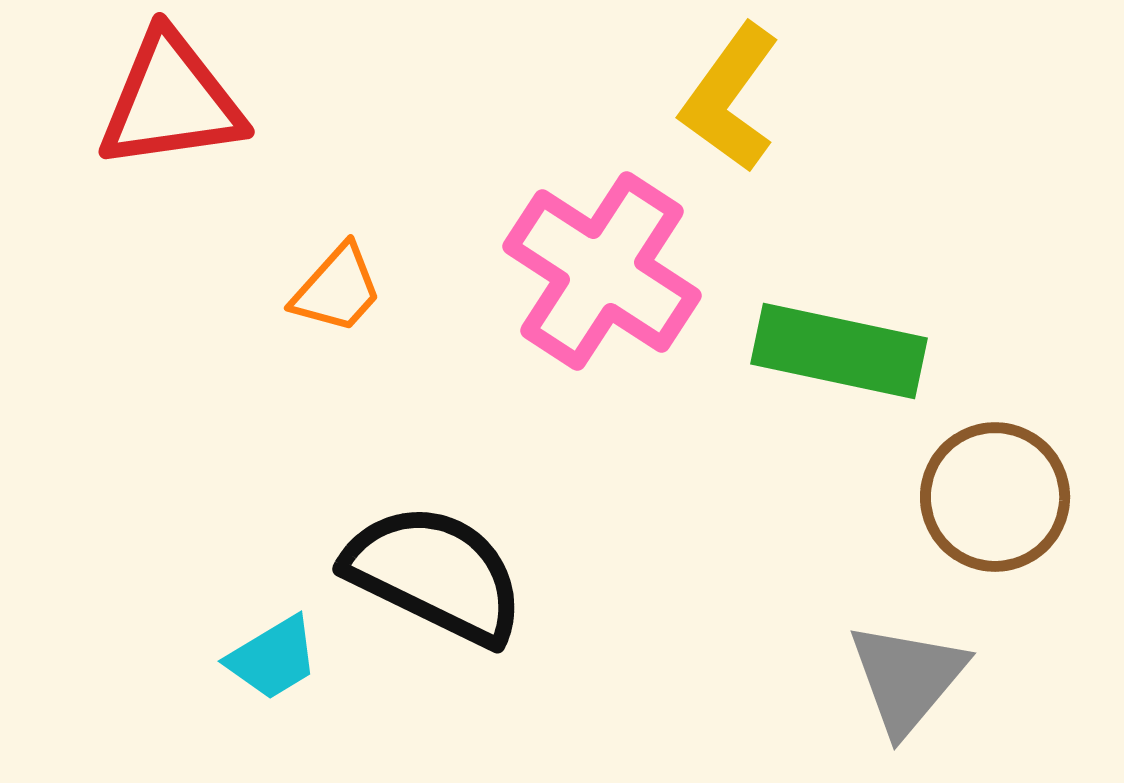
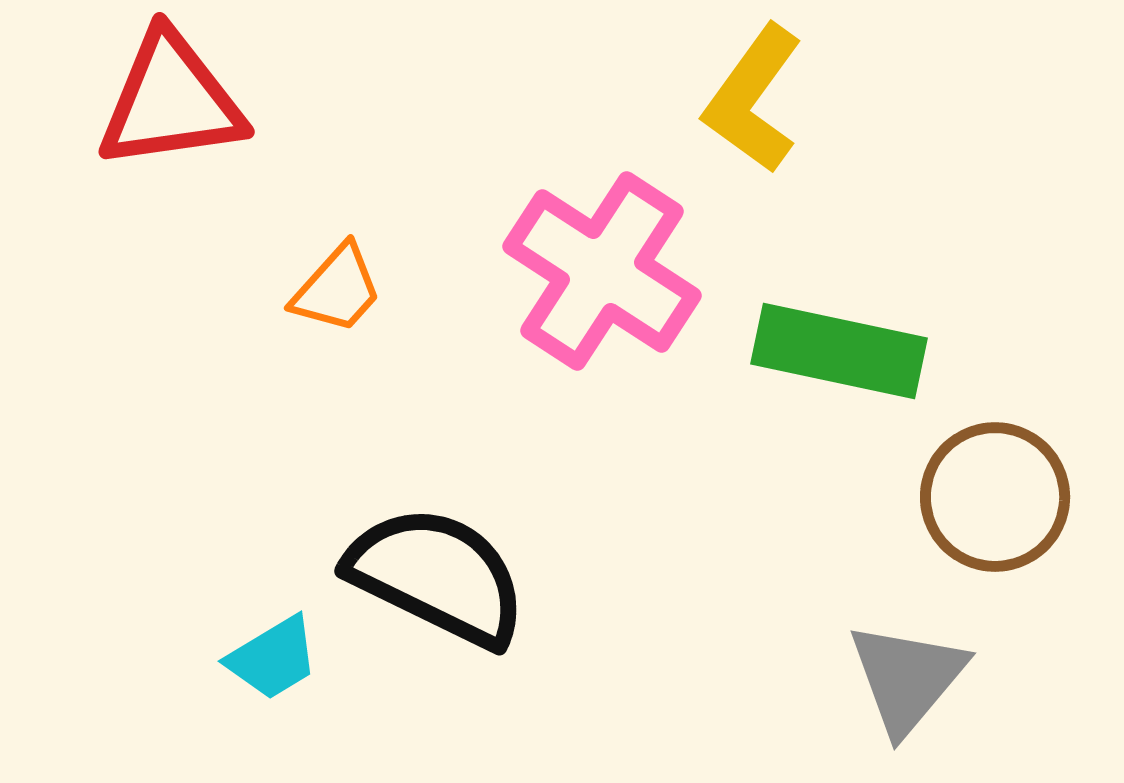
yellow L-shape: moved 23 px right, 1 px down
black semicircle: moved 2 px right, 2 px down
